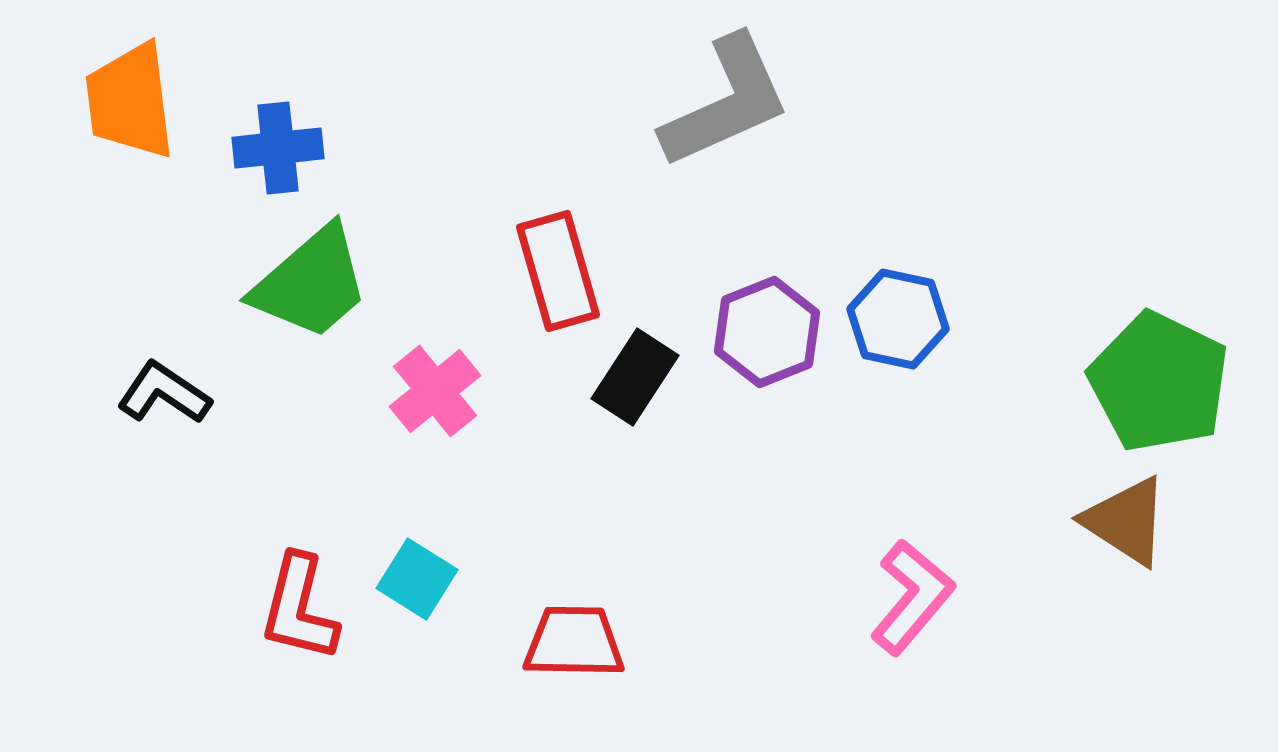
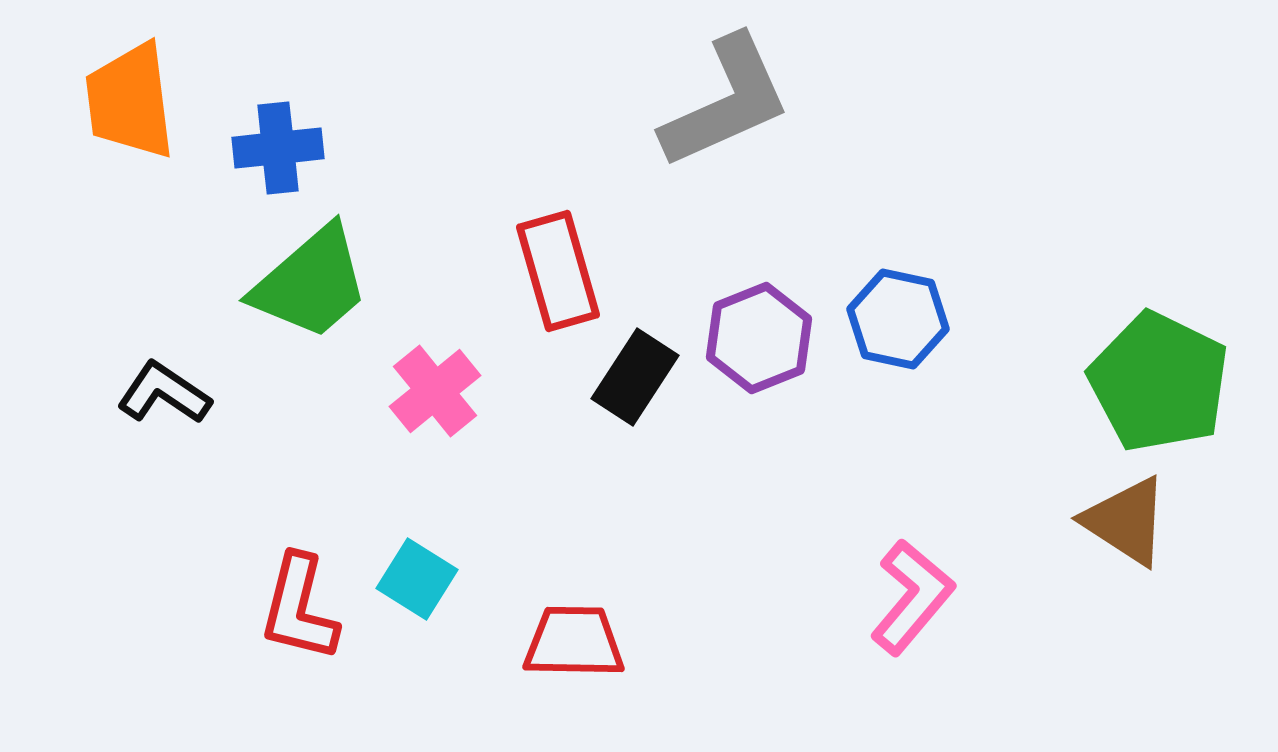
purple hexagon: moved 8 px left, 6 px down
